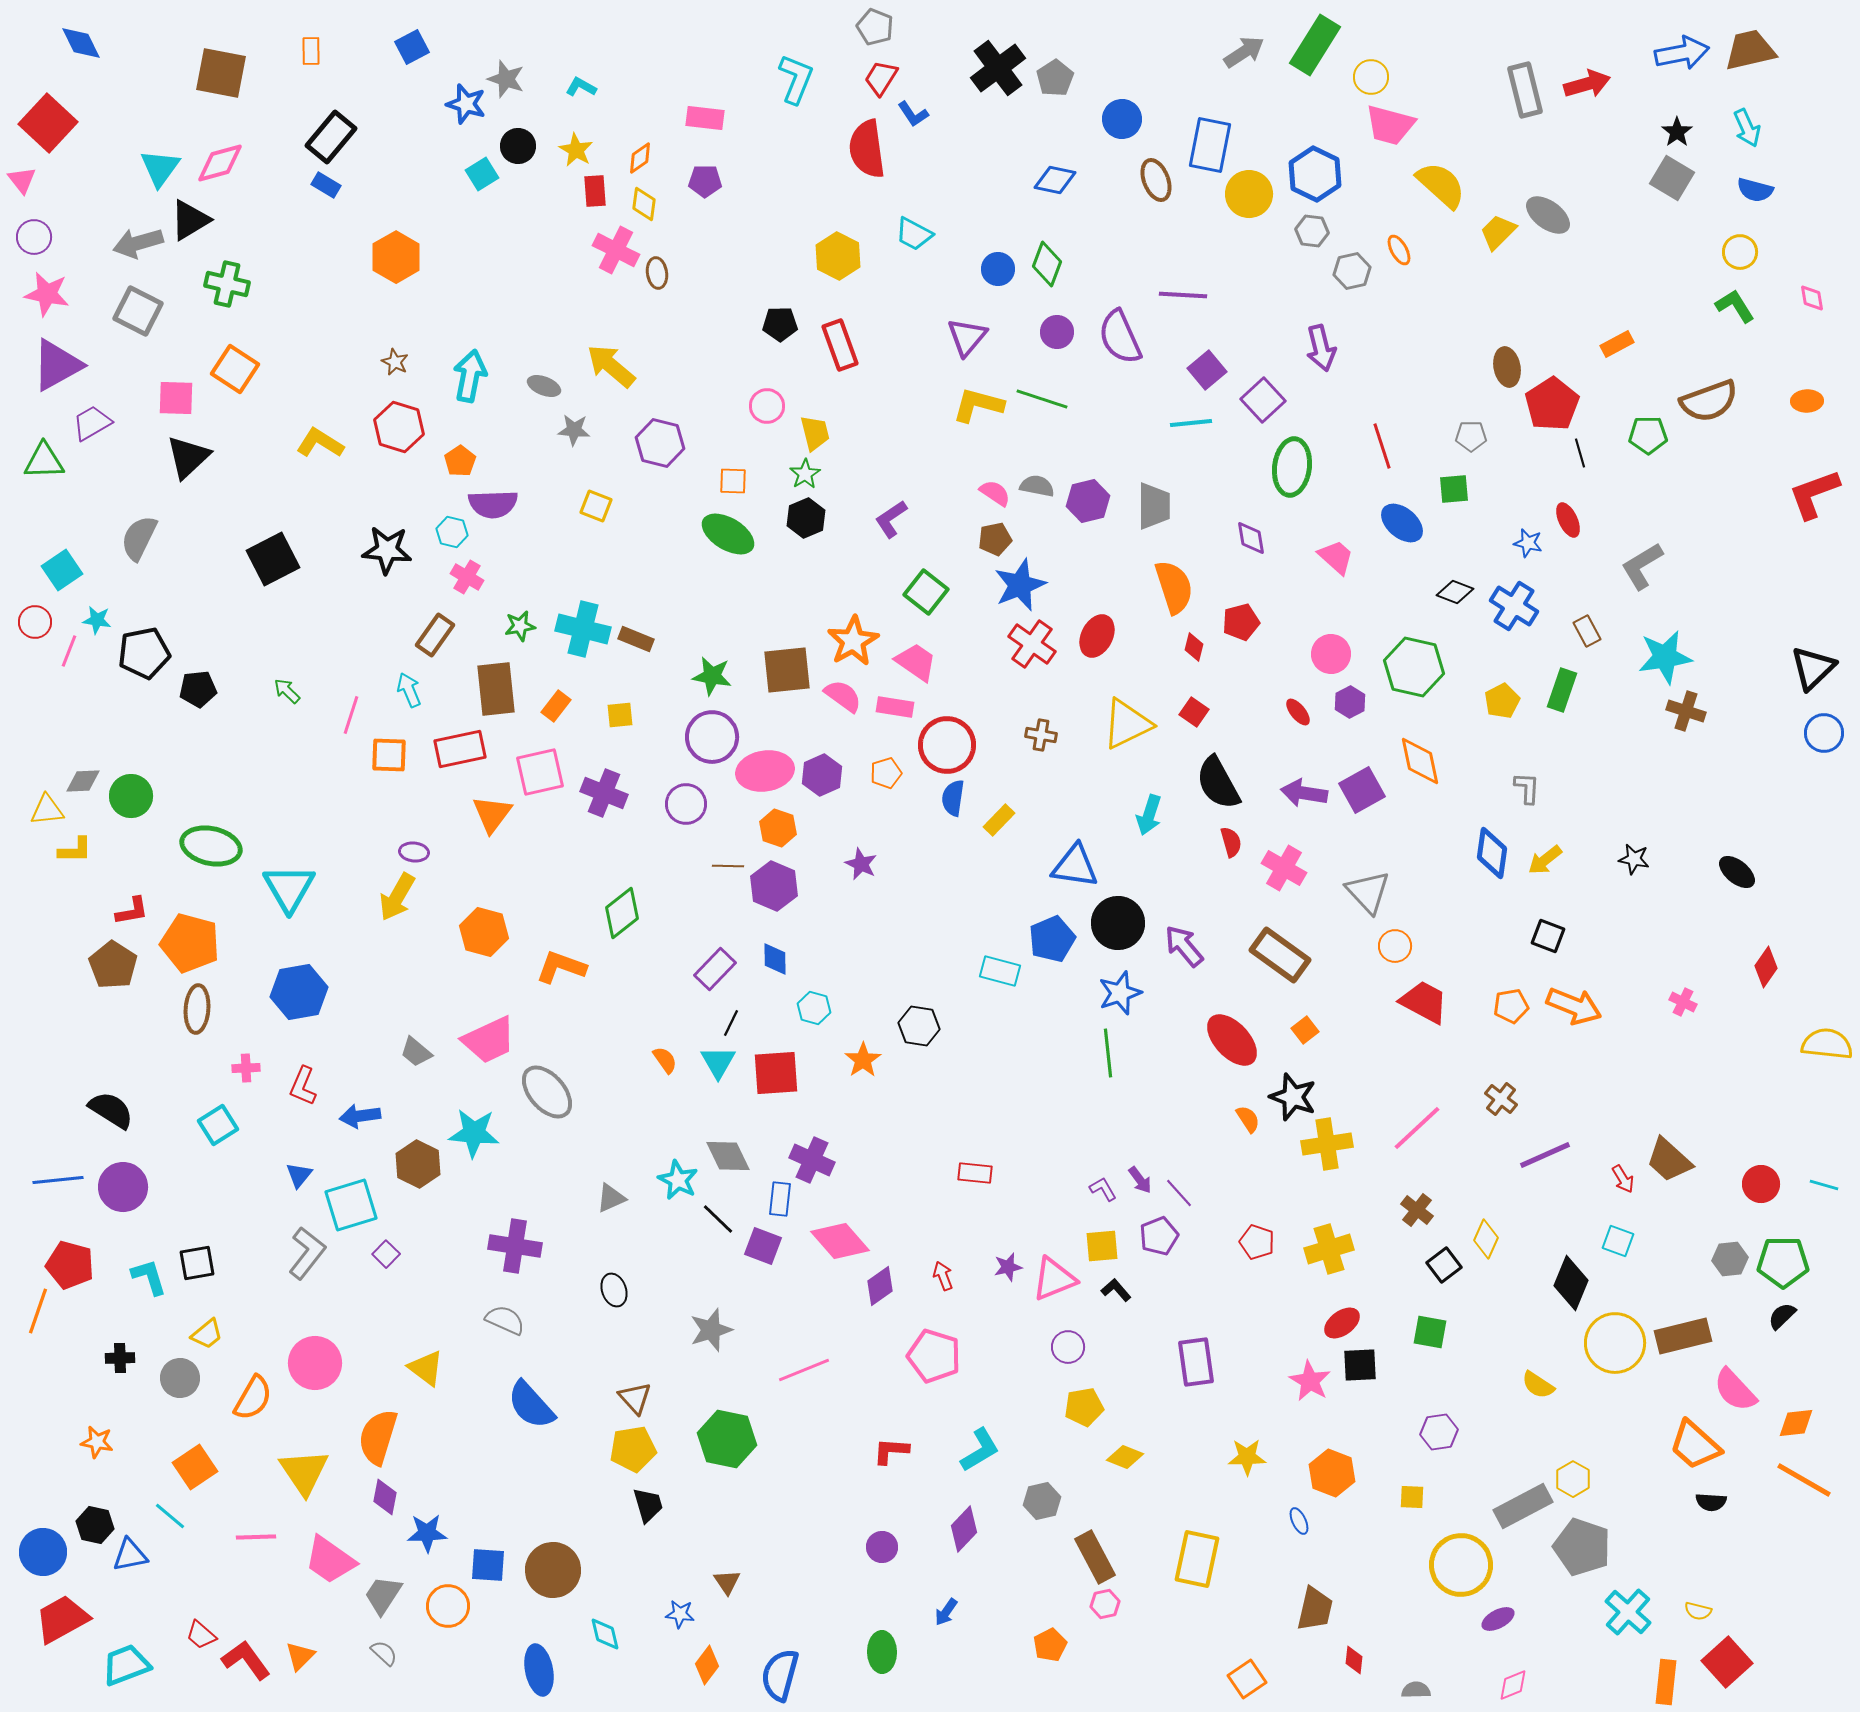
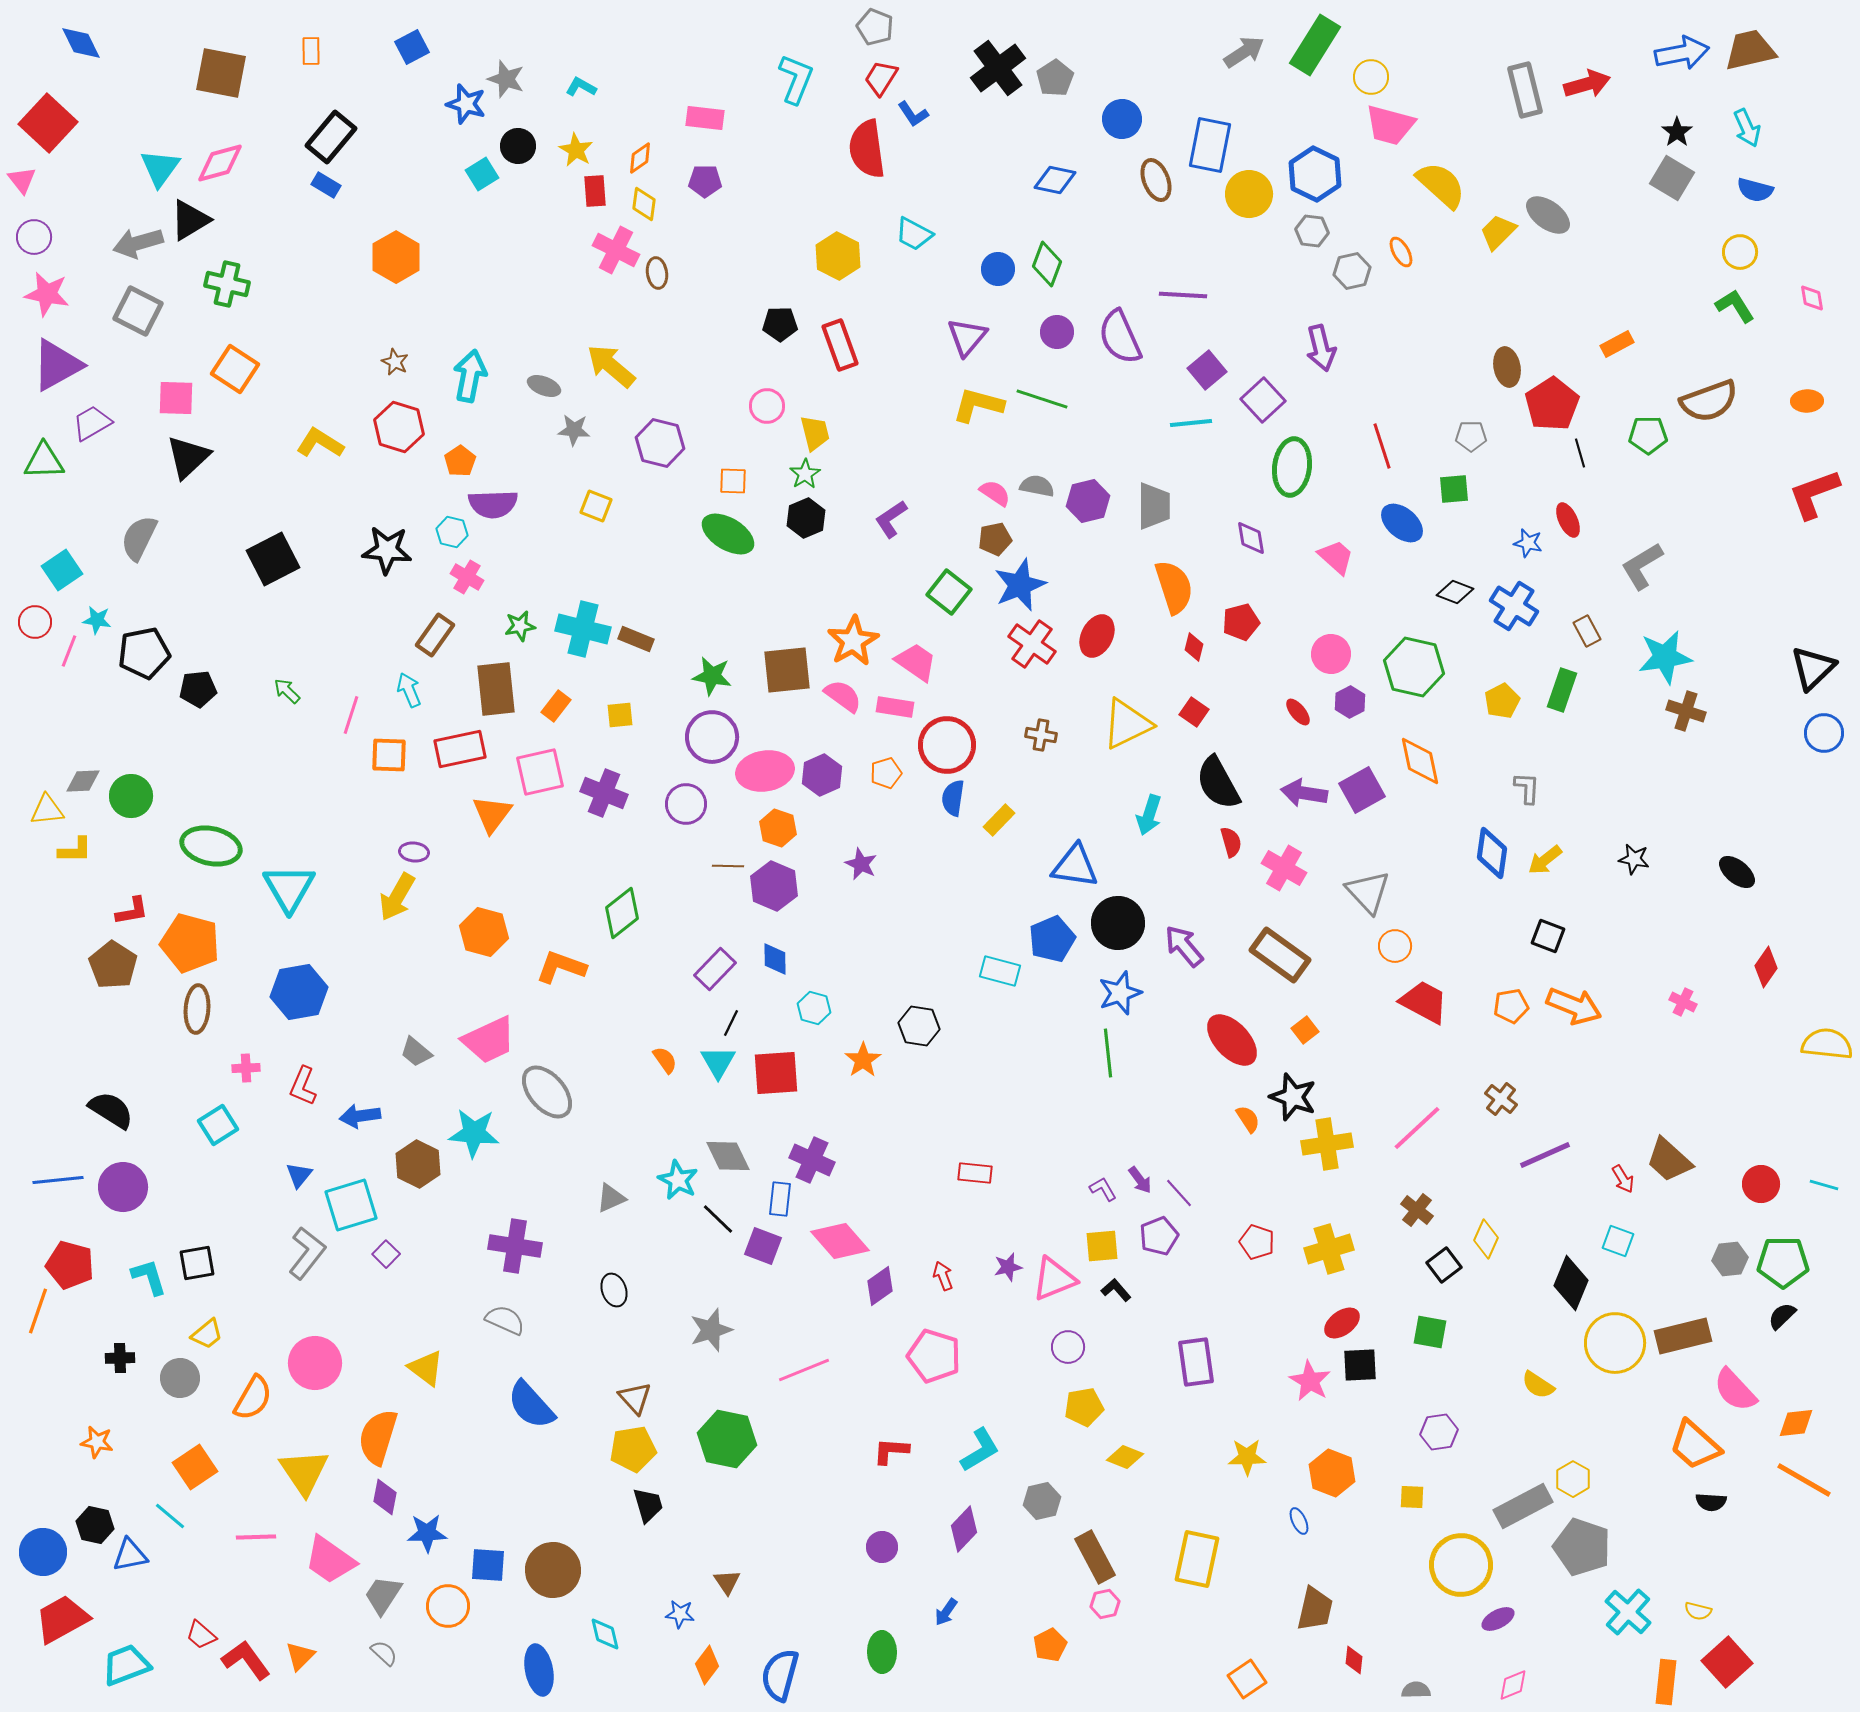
orange ellipse at (1399, 250): moved 2 px right, 2 px down
green square at (926, 592): moved 23 px right
